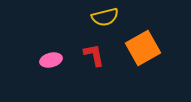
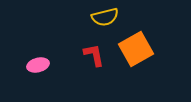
orange square: moved 7 px left, 1 px down
pink ellipse: moved 13 px left, 5 px down
